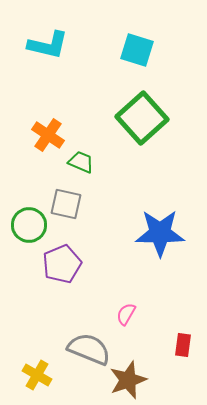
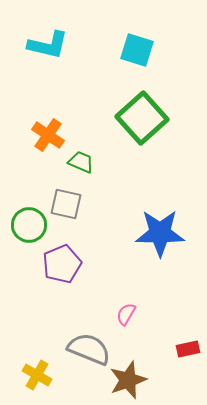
red rectangle: moved 5 px right, 4 px down; rotated 70 degrees clockwise
